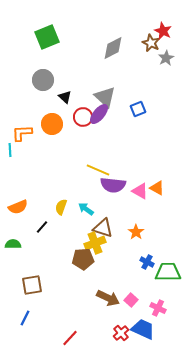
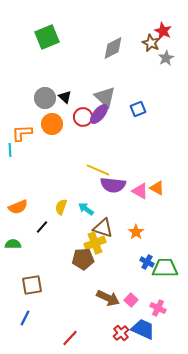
gray circle: moved 2 px right, 18 px down
green trapezoid: moved 3 px left, 4 px up
